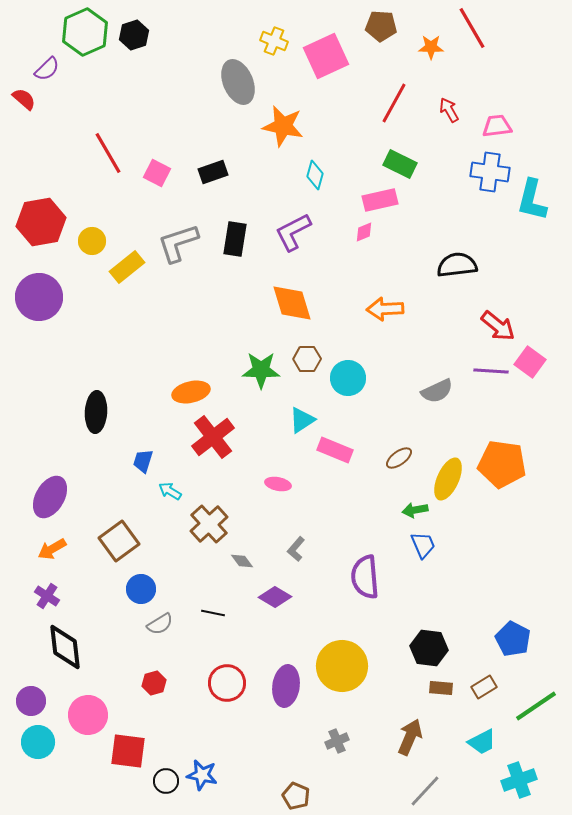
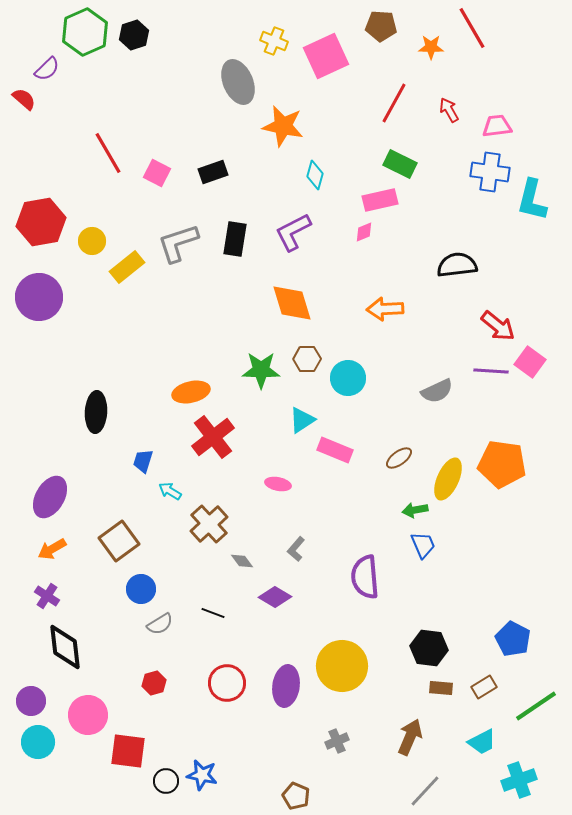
black line at (213, 613): rotated 10 degrees clockwise
